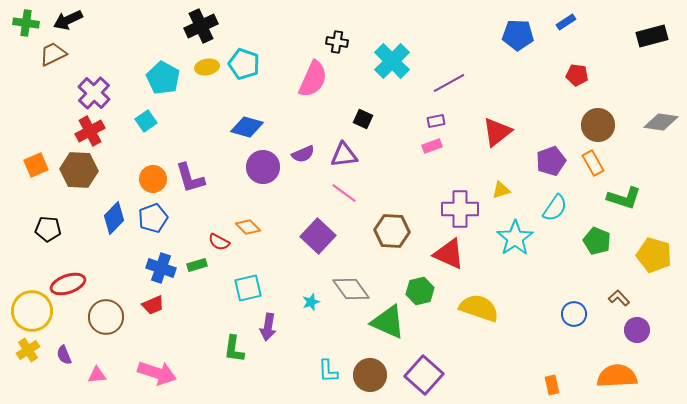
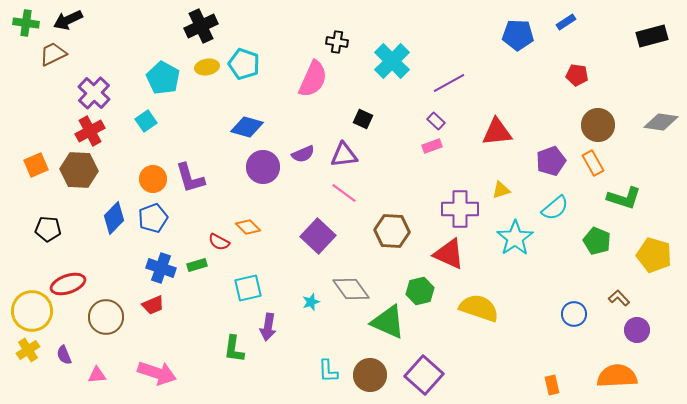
purple rectangle at (436, 121): rotated 54 degrees clockwise
red triangle at (497, 132): rotated 32 degrees clockwise
cyan semicircle at (555, 208): rotated 16 degrees clockwise
